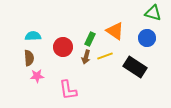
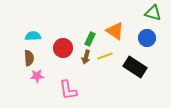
red circle: moved 1 px down
